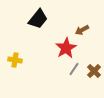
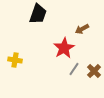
black trapezoid: moved 5 px up; rotated 20 degrees counterclockwise
brown arrow: moved 1 px up
red star: moved 2 px left
